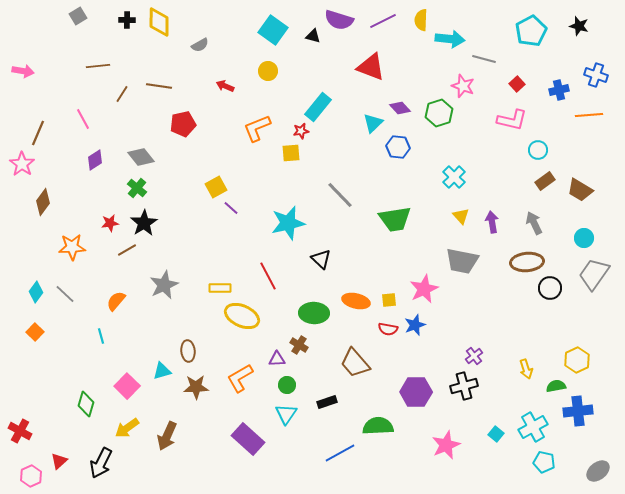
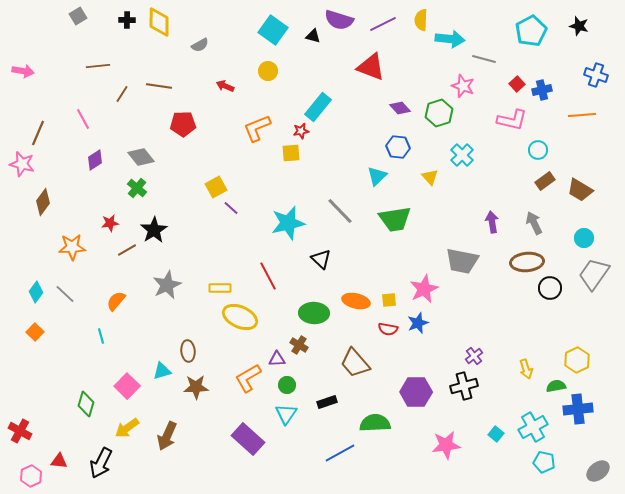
purple line at (383, 21): moved 3 px down
blue cross at (559, 90): moved 17 px left
orange line at (589, 115): moved 7 px left
cyan triangle at (373, 123): moved 4 px right, 53 px down
red pentagon at (183, 124): rotated 10 degrees clockwise
pink star at (22, 164): rotated 20 degrees counterclockwise
cyan cross at (454, 177): moved 8 px right, 22 px up
gray line at (340, 195): moved 16 px down
yellow triangle at (461, 216): moved 31 px left, 39 px up
black star at (144, 223): moved 10 px right, 7 px down
gray star at (164, 285): moved 3 px right
yellow ellipse at (242, 316): moved 2 px left, 1 px down
blue star at (415, 325): moved 3 px right, 2 px up
orange L-shape at (240, 378): moved 8 px right
blue cross at (578, 411): moved 2 px up
green semicircle at (378, 426): moved 3 px left, 3 px up
pink star at (446, 445): rotated 16 degrees clockwise
red triangle at (59, 461): rotated 48 degrees clockwise
